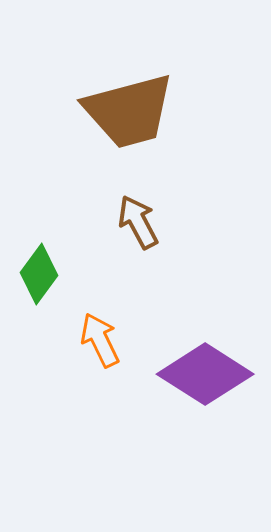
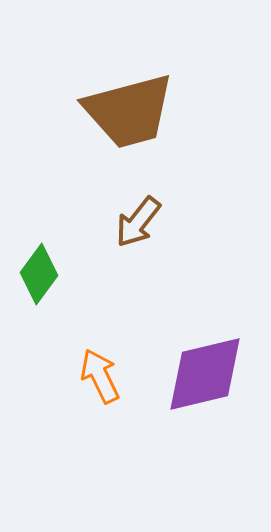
brown arrow: rotated 114 degrees counterclockwise
orange arrow: moved 36 px down
purple diamond: rotated 46 degrees counterclockwise
